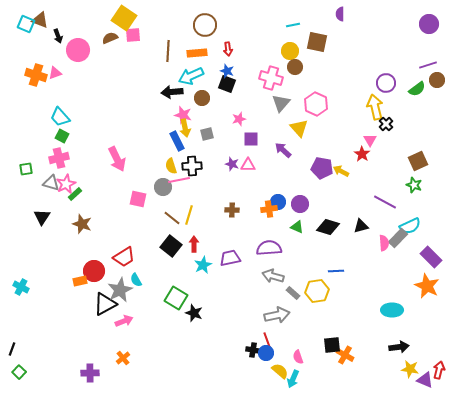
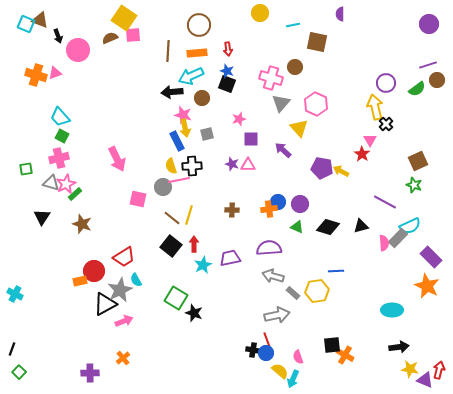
brown circle at (205, 25): moved 6 px left
yellow circle at (290, 51): moved 30 px left, 38 px up
cyan cross at (21, 287): moved 6 px left, 7 px down
